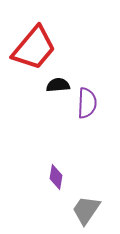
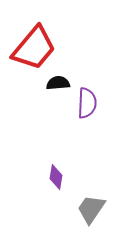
black semicircle: moved 2 px up
gray trapezoid: moved 5 px right, 1 px up
